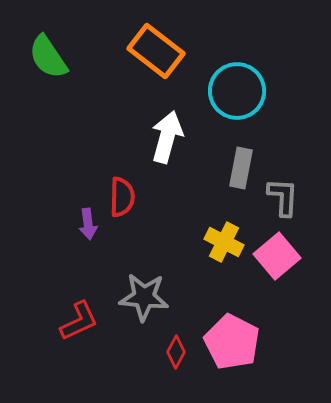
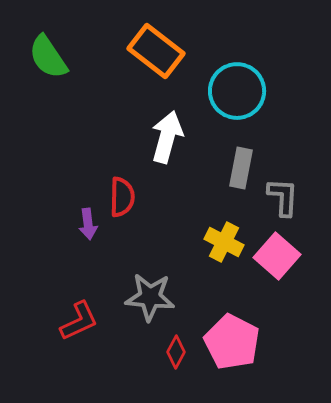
pink square: rotated 9 degrees counterclockwise
gray star: moved 6 px right
